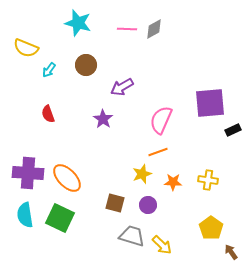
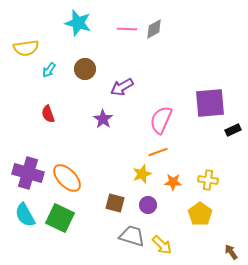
yellow semicircle: rotated 30 degrees counterclockwise
brown circle: moved 1 px left, 4 px down
purple cross: rotated 12 degrees clockwise
cyan semicircle: rotated 20 degrees counterclockwise
yellow pentagon: moved 11 px left, 14 px up
